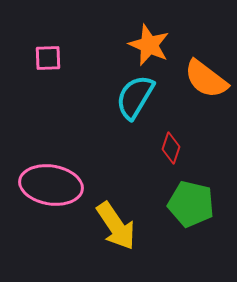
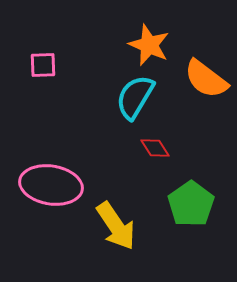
pink square: moved 5 px left, 7 px down
red diamond: moved 16 px left; rotated 52 degrees counterclockwise
green pentagon: rotated 24 degrees clockwise
